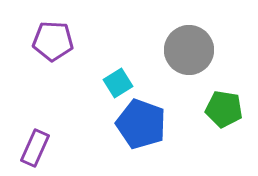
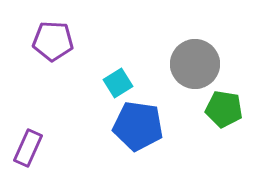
gray circle: moved 6 px right, 14 px down
blue pentagon: moved 3 px left, 2 px down; rotated 12 degrees counterclockwise
purple rectangle: moved 7 px left
